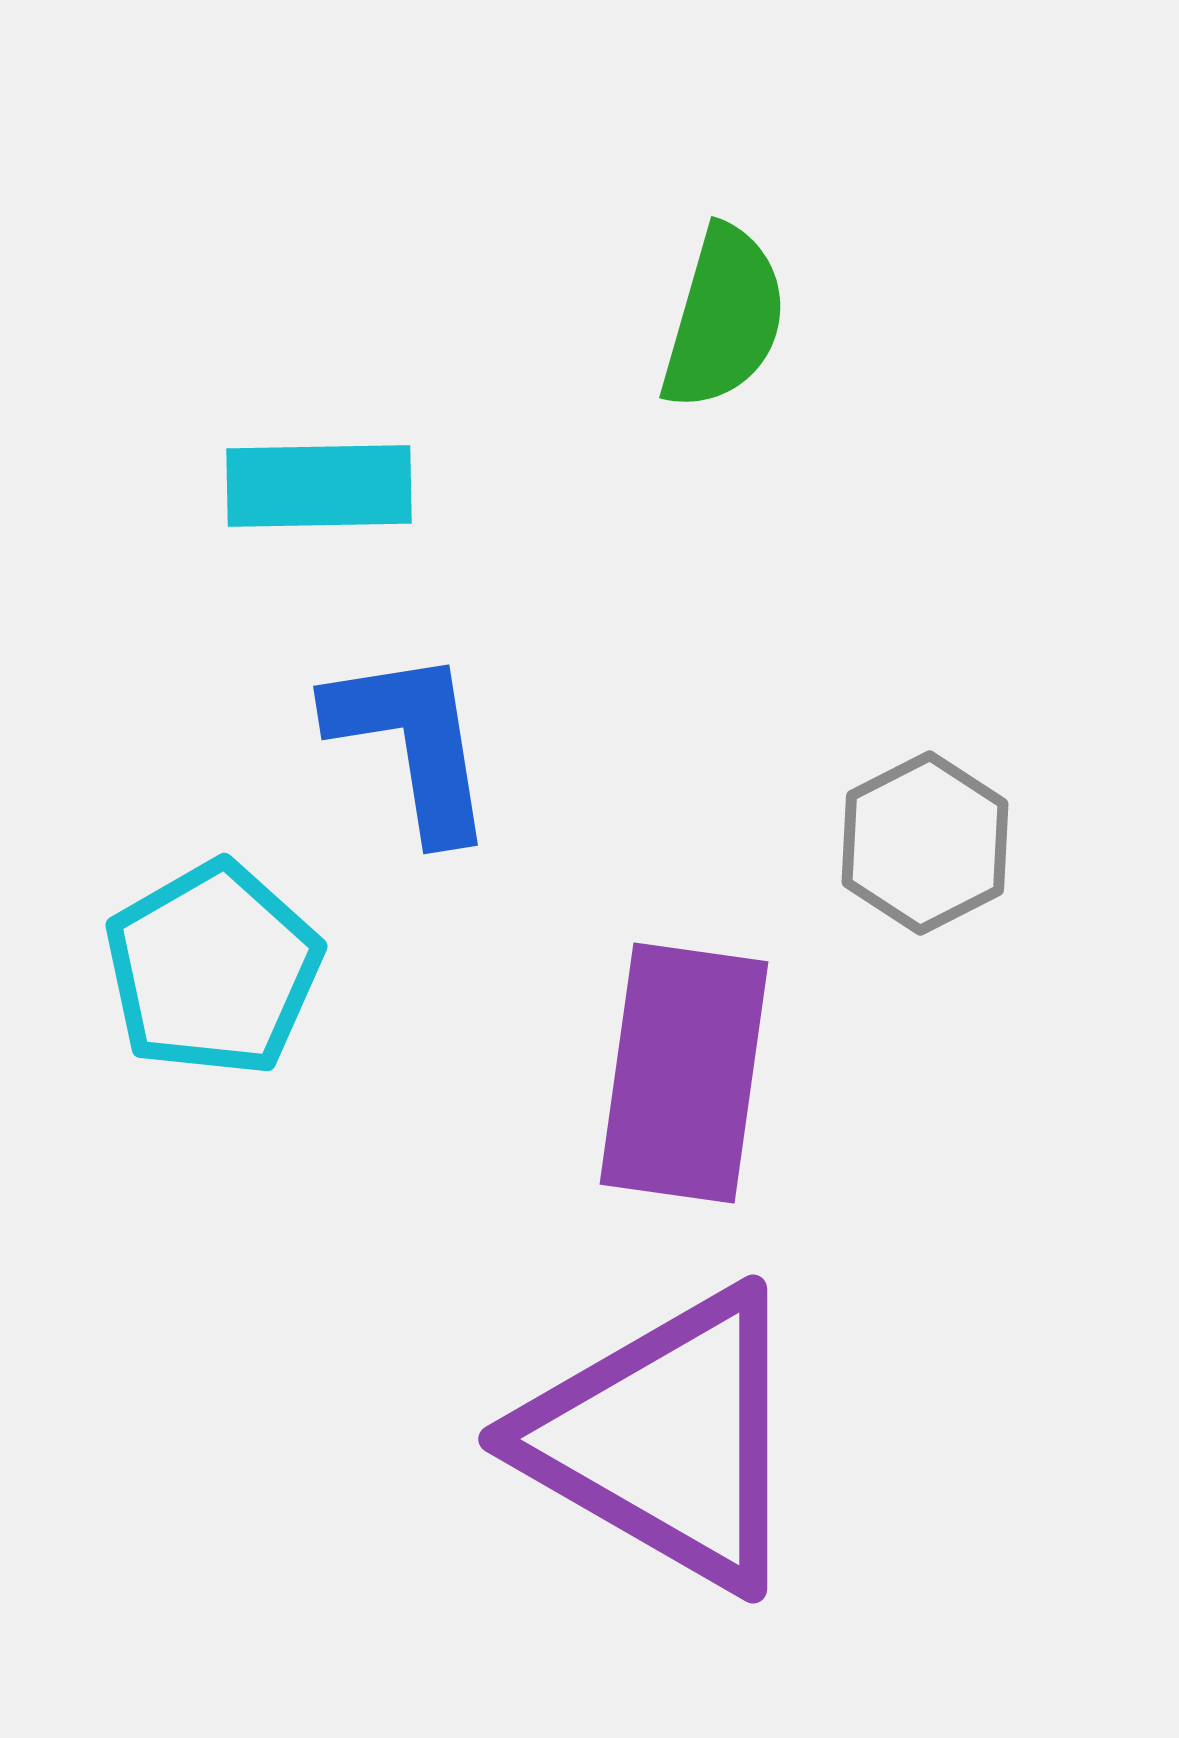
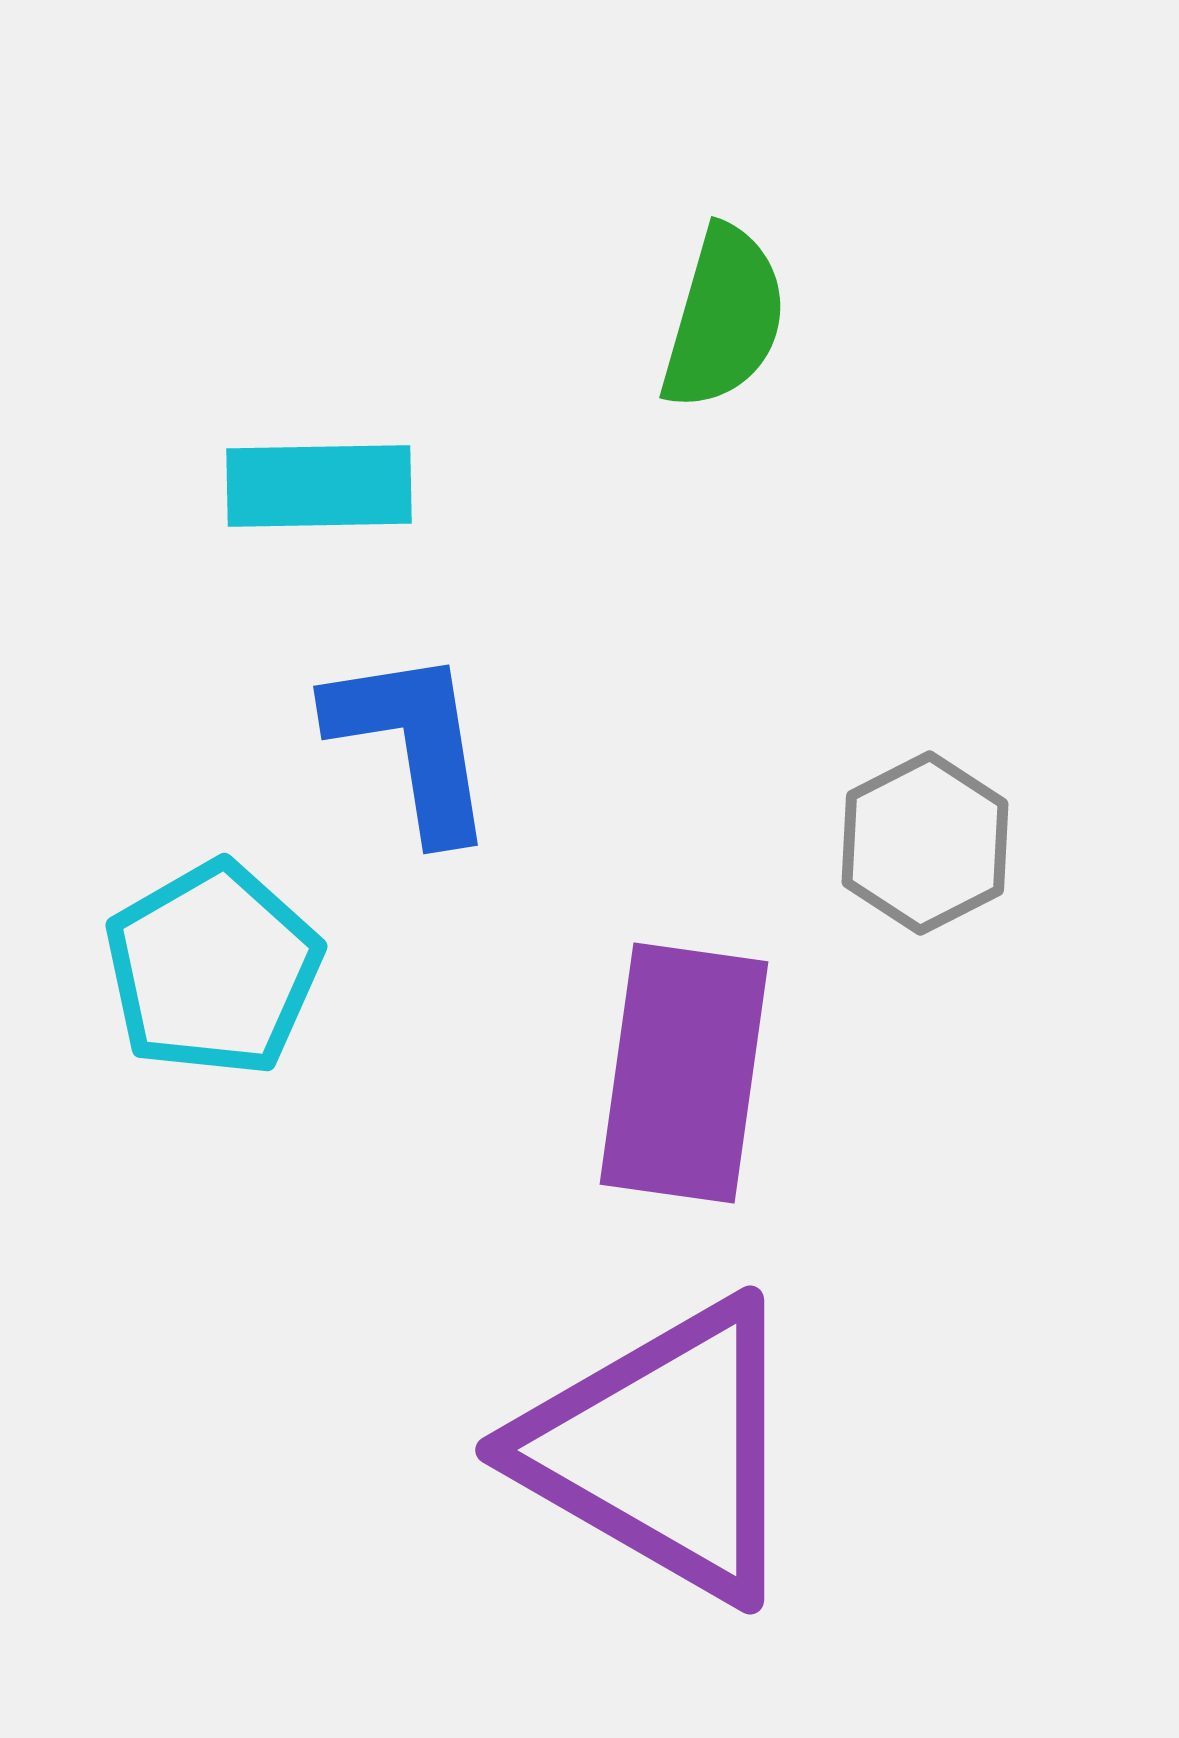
purple triangle: moved 3 px left, 11 px down
